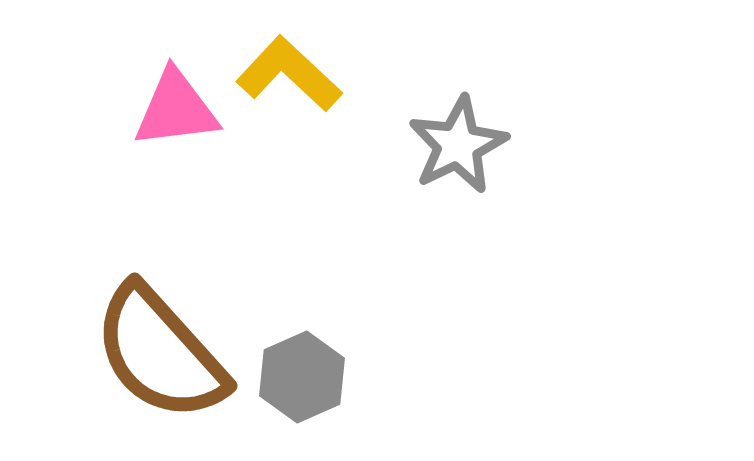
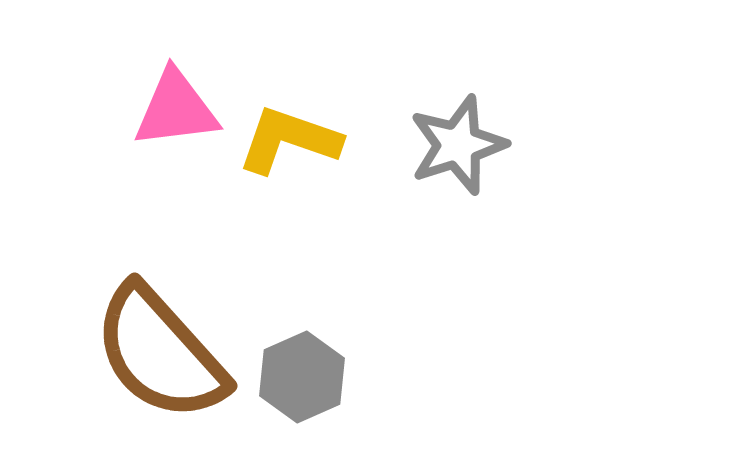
yellow L-shape: moved 66 px down; rotated 24 degrees counterclockwise
gray star: rotated 8 degrees clockwise
